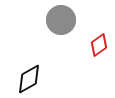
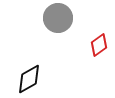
gray circle: moved 3 px left, 2 px up
